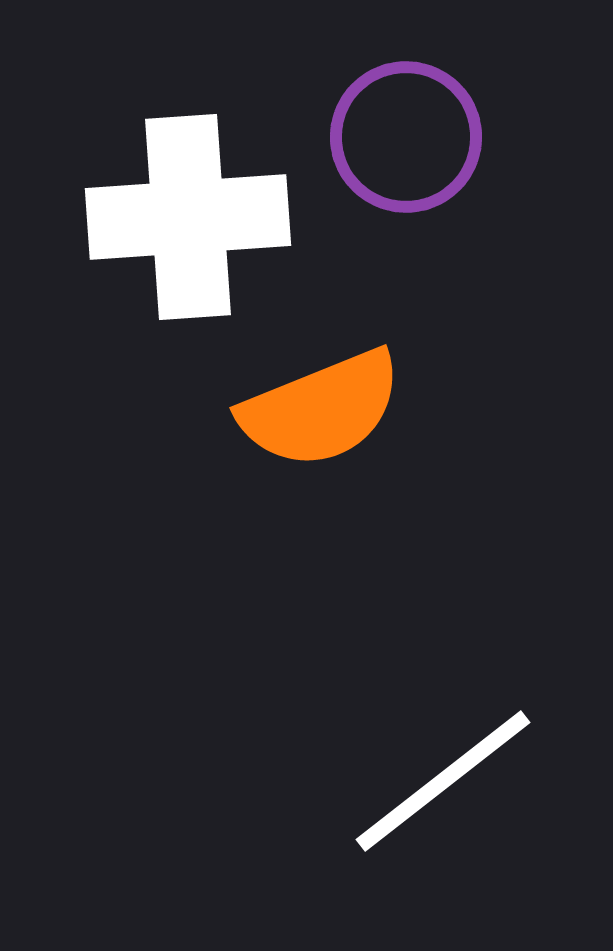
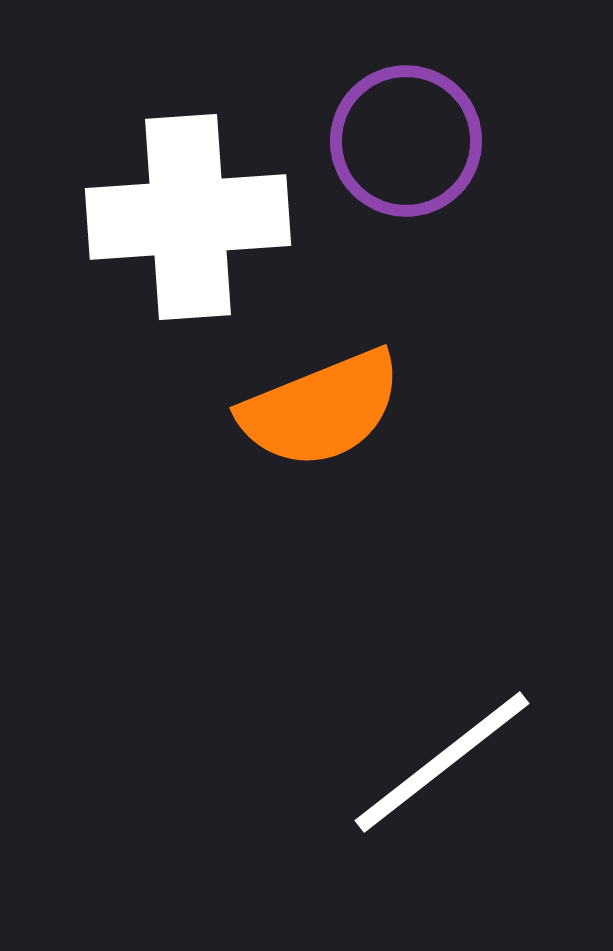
purple circle: moved 4 px down
white line: moved 1 px left, 19 px up
